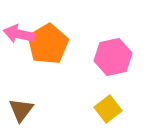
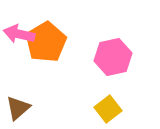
orange pentagon: moved 2 px left, 2 px up
brown triangle: moved 3 px left, 2 px up; rotated 12 degrees clockwise
